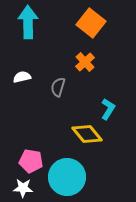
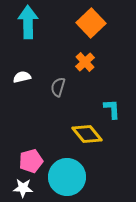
orange square: rotated 8 degrees clockwise
cyan L-shape: moved 4 px right; rotated 35 degrees counterclockwise
pink pentagon: rotated 25 degrees counterclockwise
